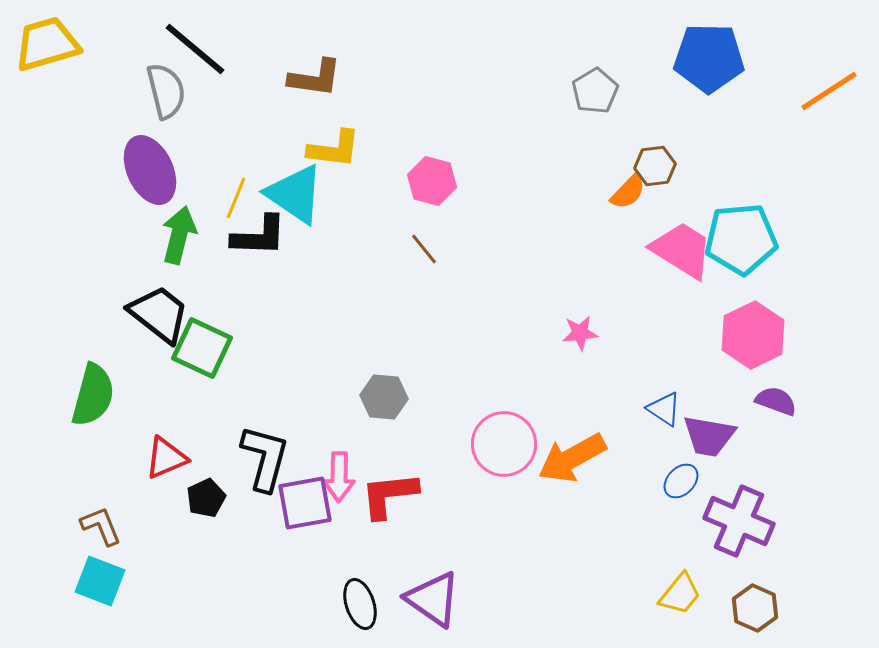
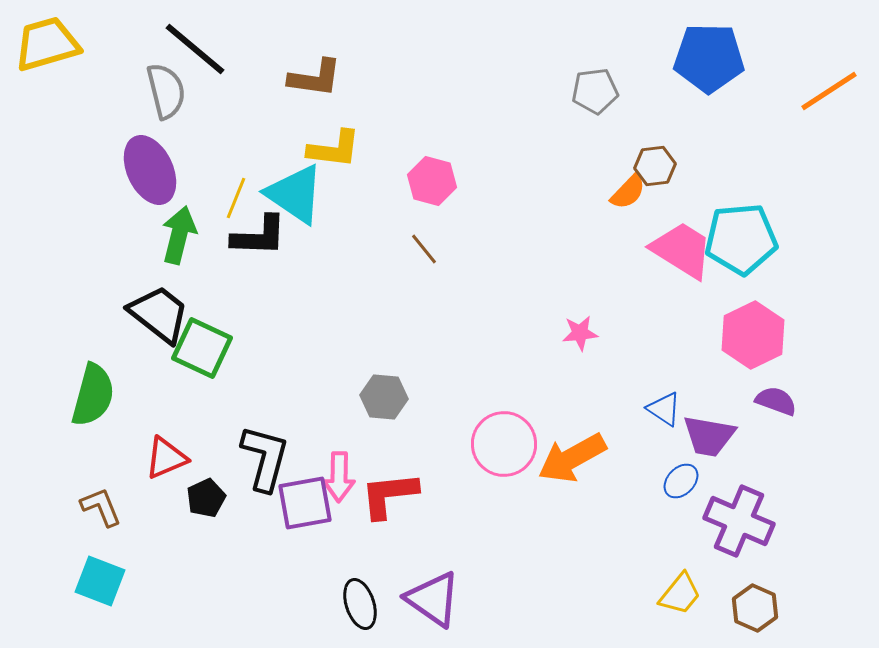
gray pentagon at (595, 91): rotated 24 degrees clockwise
brown L-shape at (101, 526): moved 19 px up
